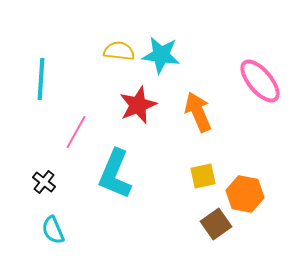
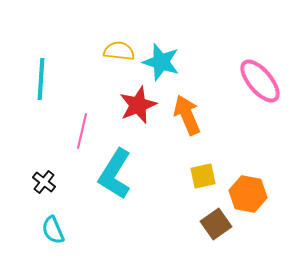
cyan star: moved 7 px down; rotated 9 degrees clockwise
orange arrow: moved 11 px left, 3 px down
pink line: moved 6 px right, 1 px up; rotated 16 degrees counterclockwise
cyan L-shape: rotated 9 degrees clockwise
orange hexagon: moved 3 px right
